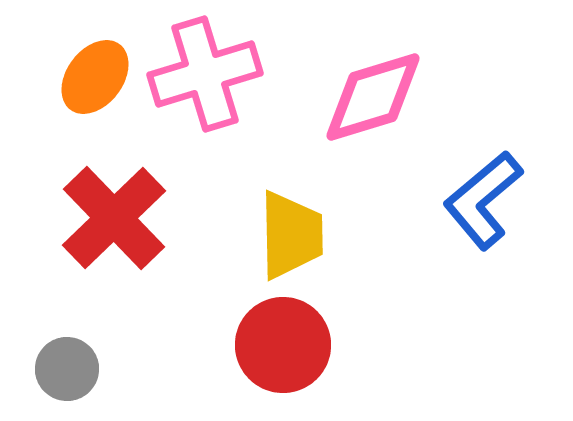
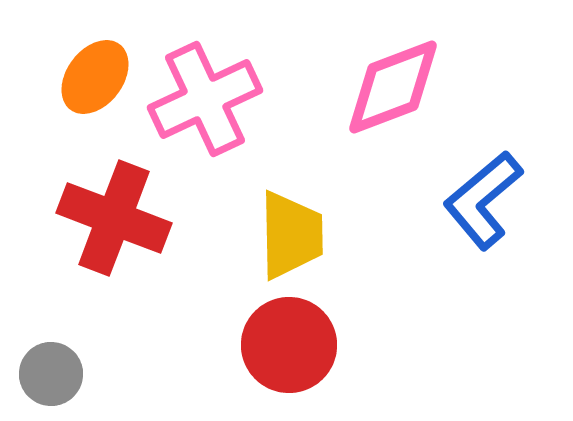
pink cross: moved 25 px down; rotated 8 degrees counterclockwise
pink diamond: moved 20 px right, 10 px up; rotated 4 degrees counterclockwise
red cross: rotated 25 degrees counterclockwise
red circle: moved 6 px right
gray circle: moved 16 px left, 5 px down
